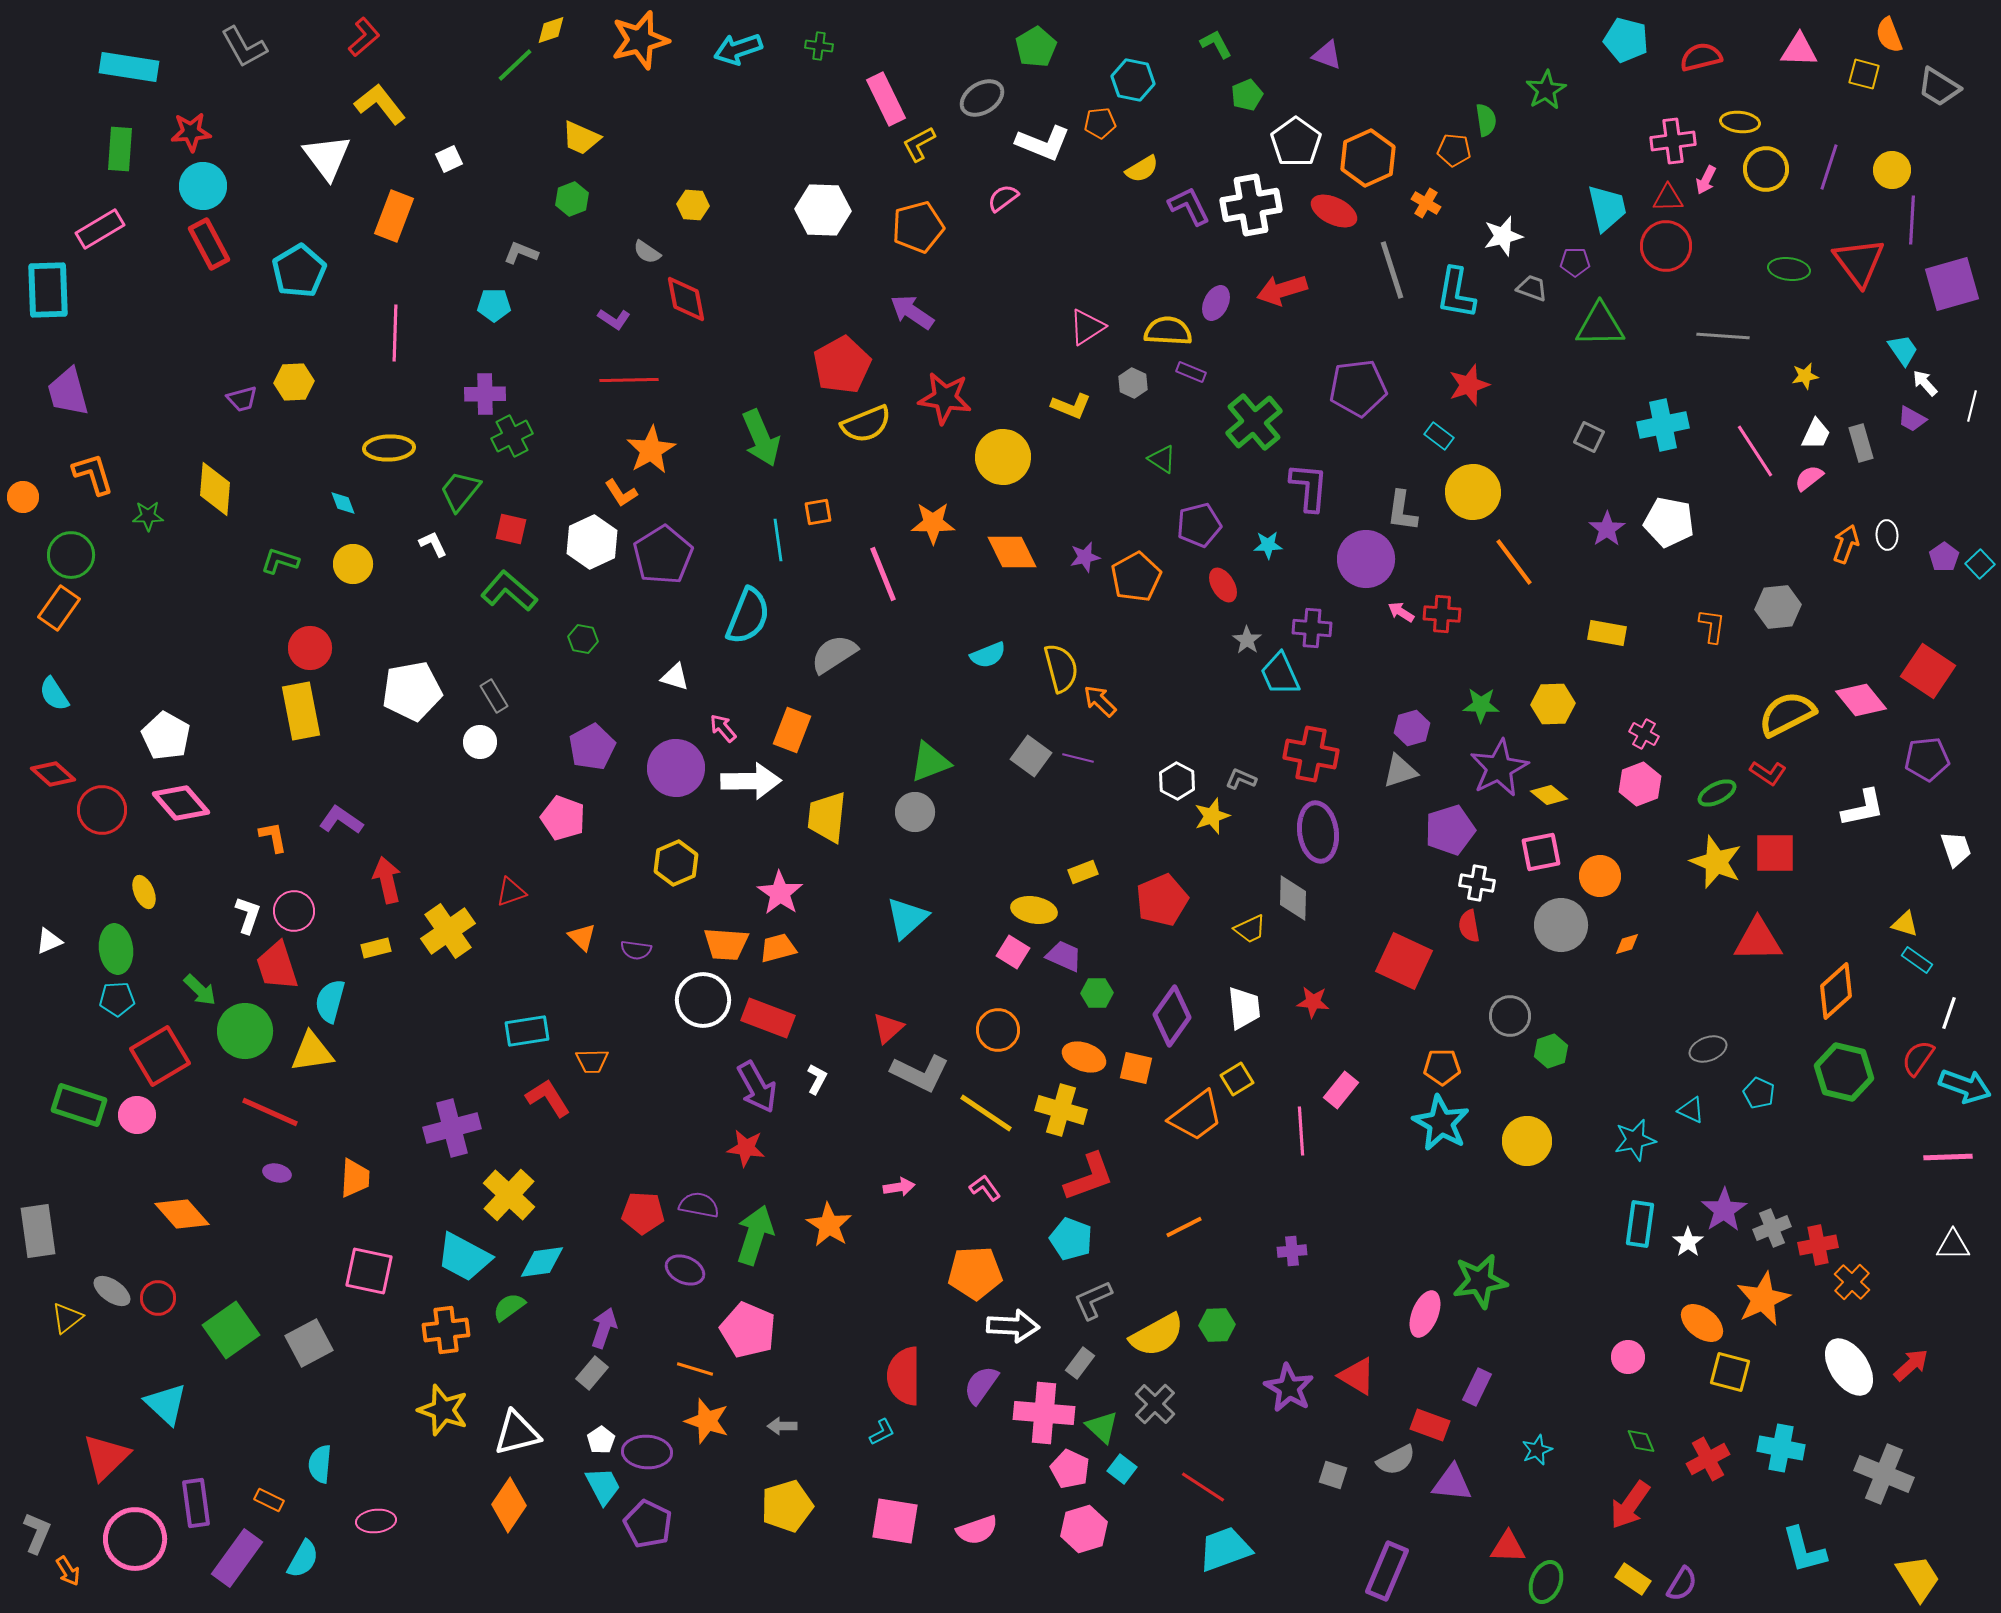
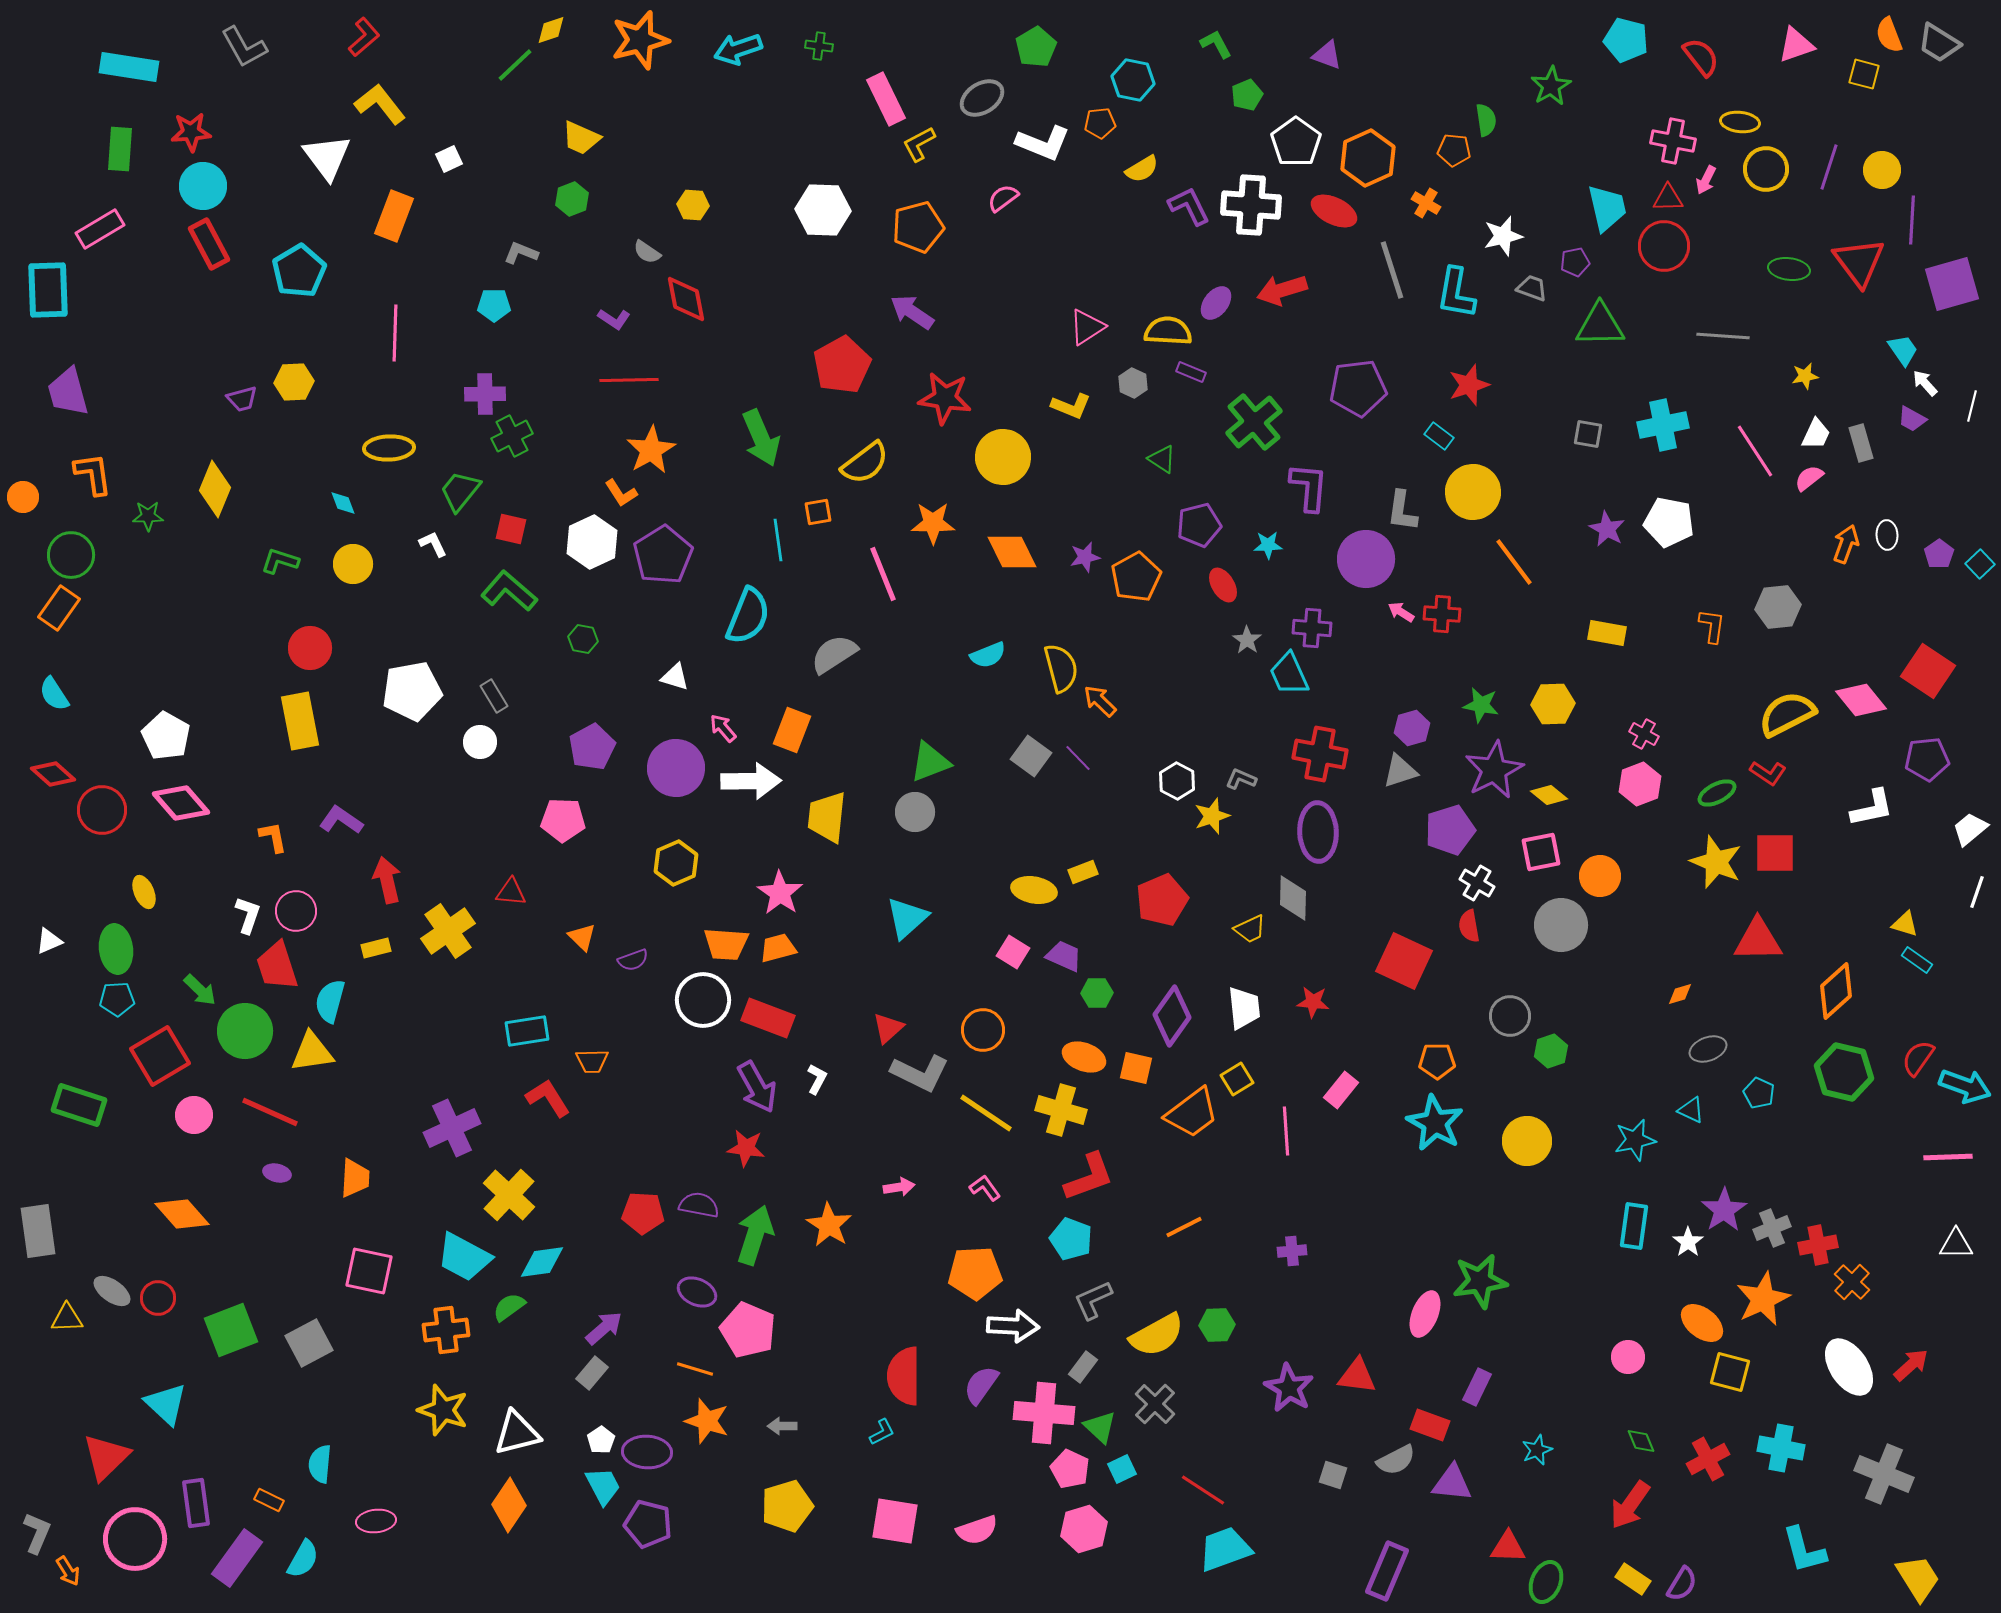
pink triangle at (1799, 50): moved 3 px left, 5 px up; rotated 21 degrees counterclockwise
red semicircle at (1701, 57): rotated 66 degrees clockwise
gray trapezoid at (1939, 87): moved 44 px up
green star at (1546, 90): moved 5 px right, 4 px up
pink cross at (1673, 141): rotated 18 degrees clockwise
yellow circle at (1892, 170): moved 10 px left
white cross at (1251, 205): rotated 14 degrees clockwise
red circle at (1666, 246): moved 2 px left
purple pentagon at (1575, 262): rotated 12 degrees counterclockwise
purple ellipse at (1216, 303): rotated 12 degrees clockwise
yellow semicircle at (866, 424): moved 1 px left, 39 px down; rotated 15 degrees counterclockwise
gray square at (1589, 437): moved 1 px left, 3 px up; rotated 16 degrees counterclockwise
orange L-shape at (93, 474): rotated 9 degrees clockwise
yellow diamond at (215, 489): rotated 18 degrees clockwise
purple star at (1607, 529): rotated 9 degrees counterclockwise
purple pentagon at (1944, 557): moved 5 px left, 3 px up
cyan trapezoid at (1280, 674): moved 9 px right
green star at (1481, 705): rotated 9 degrees clockwise
yellow rectangle at (301, 711): moved 1 px left, 10 px down
red cross at (1311, 754): moved 9 px right
purple line at (1078, 758): rotated 32 degrees clockwise
purple star at (1499, 768): moved 5 px left, 2 px down
white L-shape at (1863, 808): moved 9 px right
pink pentagon at (563, 818): moved 2 px down; rotated 18 degrees counterclockwise
purple ellipse at (1318, 832): rotated 6 degrees clockwise
white trapezoid at (1956, 849): moved 14 px right, 20 px up; rotated 111 degrees counterclockwise
white cross at (1477, 883): rotated 20 degrees clockwise
red triangle at (511, 892): rotated 24 degrees clockwise
yellow ellipse at (1034, 910): moved 20 px up
pink circle at (294, 911): moved 2 px right
orange diamond at (1627, 944): moved 53 px right, 50 px down
purple semicircle at (636, 950): moved 3 px left, 10 px down; rotated 28 degrees counterclockwise
white line at (1949, 1013): moved 28 px right, 121 px up
orange circle at (998, 1030): moved 15 px left
orange pentagon at (1442, 1067): moved 5 px left, 6 px up
pink circle at (137, 1115): moved 57 px right
orange trapezoid at (1196, 1116): moved 4 px left, 3 px up
cyan star at (1441, 1123): moved 6 px left
purple cross at (452, 1128): rotated 10 degrees counterclockwise
pink line at (1301, 1131): moved 15 px left
cyan rectangle at (1640, 1224): moved 6 px left, 2 px down
white triangle at (1953, 1245): moved 3 px right, 1 px up
purple ellipse at (685, 1270): moved 12 px right, 22 px down
yellow triangle at (67, 1318): rotated 36 degrees clockwise
purple arrow at (604, 1328): rotated 30 degrees clockwise
green square at (231, 1330): rotated 14 degrees clockwise
gray rectangle at (1080, 1363): moved 3 px right, 4 px down
red triangle at (1357, 1376): rotated 24 degrees counterclockwise
green triangle at (1102, 1427): moved 2 px left
cyan square at (1122, 1469): rotated 28 degrees clockwise
red line at (1203, 1487): moved 3 px down
purple pentagon at (648, 1524): rotated 12 degrees counterclockwise
